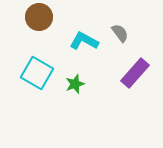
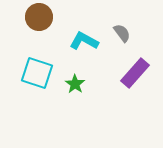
gray semicircle: moved 2 px right
cyan square: rotated 12 degrees counterclockwise
green star: rotated 18 degrees counterclockwise
